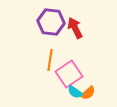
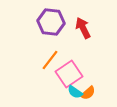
red arrow: moved 8 px right
orange line: rotated 30 degrees clockwise
